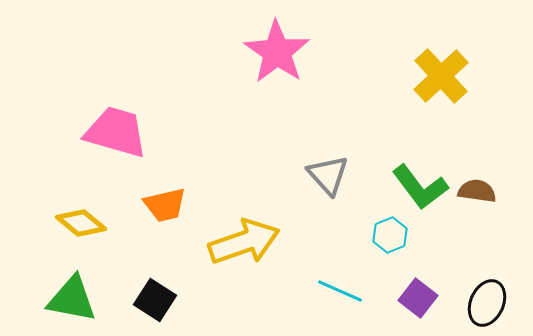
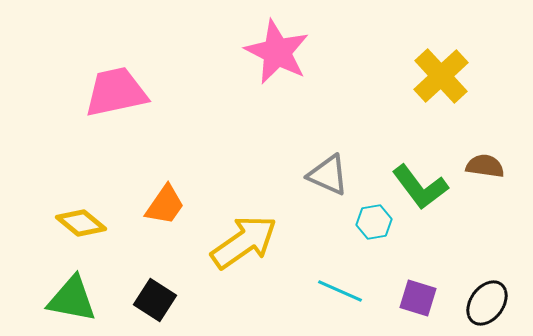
pink star: rotated 8 degrees counterclockwise
pink trapezoid: moved 40 px up; rotated 28 degrees counterclockwise
gray triangle: rotated 24 degrees counterclockwise
brown semicircle: moved 8 px right, 25 px up
orange trapezoid: rotated 42 degrees counterclockwise
cyan hexagon: moved 16 px left, 13 px up; rotated 12 degrees clockwise
yellow arrow: rotated 16 degrees counterclockwise
purple square: rotated 21 degrees counterclockwise
black ellipse: rotated 12 degrees clockwise
